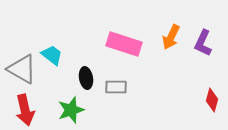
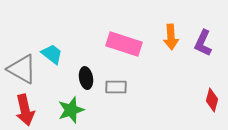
orange arrow: rotated 30 degrees counterclockwise
cyan trapezoid: moved 1 px up
